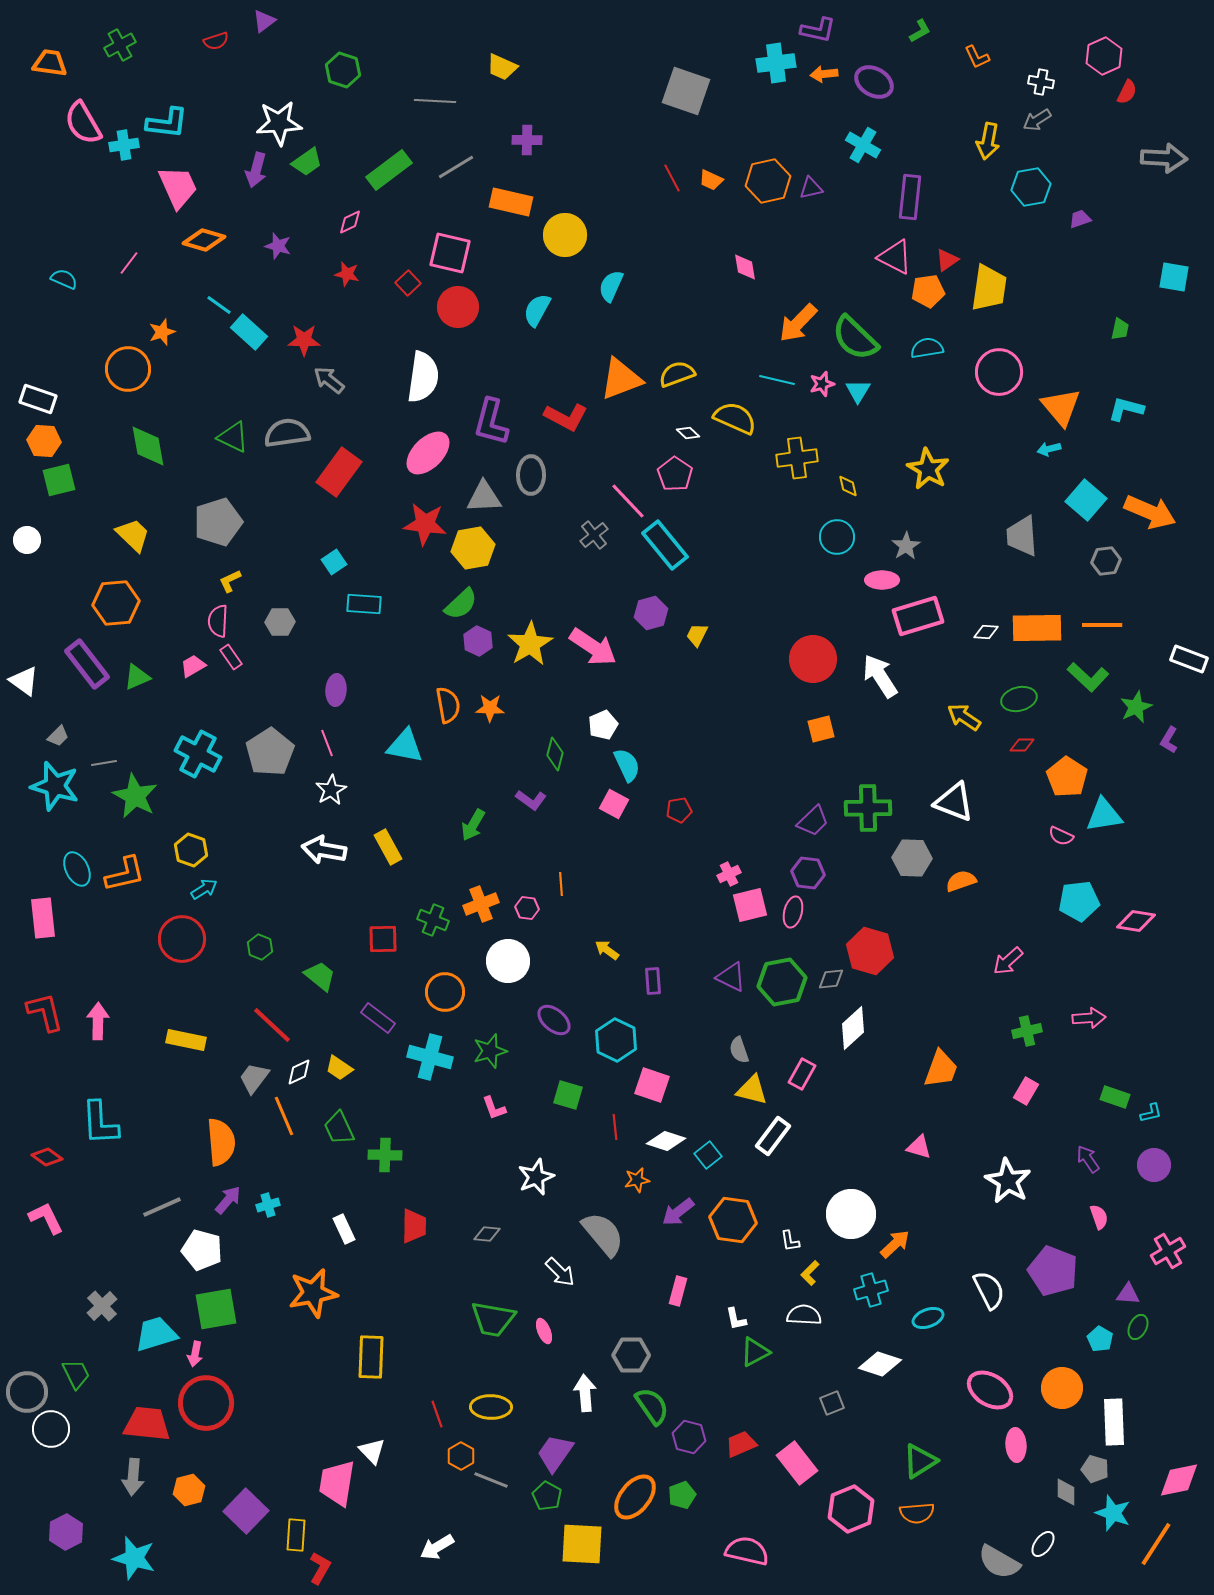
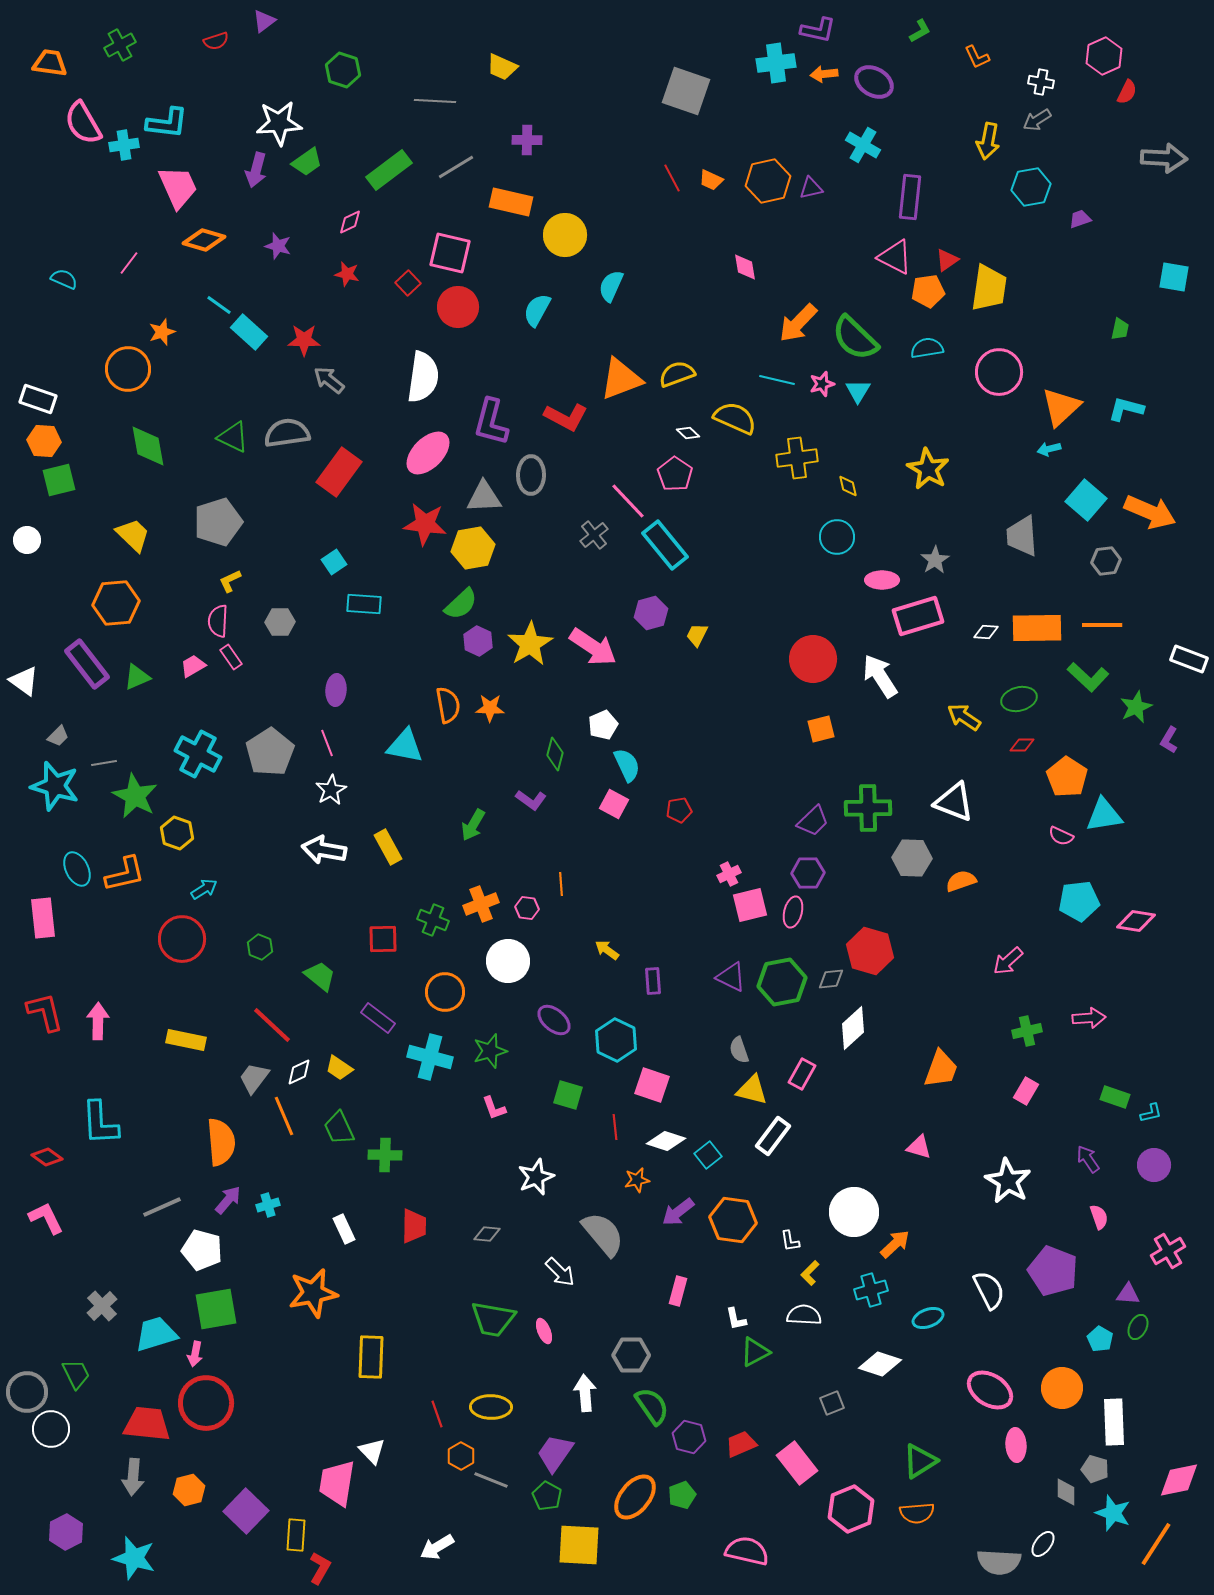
orange triangle at (1061, 407): rotated 27 degrees clockwise
gray star at (906, 546): moved 29 px right, 14 px down
yellow hexagon at (191, 850): moved 14 px left, 17 px up
purple hexagon at (808, 873): rotated 8 degrees counterclockwise
white circle at (851, 1214): moved 3 px right, 2 px up
yellow square at (582, 1544): moved 3 px left, 1 px down
gray semicircle at (999, 1562): rotated 27 degrees counterclockwise
